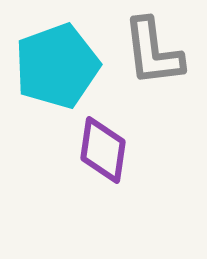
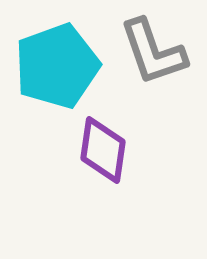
gray L-shape: rotated 12 degrees counterclockwise
